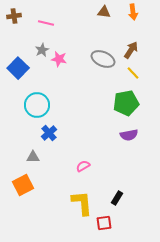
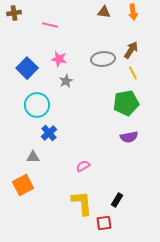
brown cross: moved 3 px up
pink line: moved 4 px right, 2 px down
gray star: moved 24 px right, 31 px down
gray ellipse: rotated 30 degrees counterclockwise
blue square: moved 9 px right
yellow line: rotated 16 degrees clockwise
purple semicircle: moved 2 px down
black rectangle: moved 2 px down
